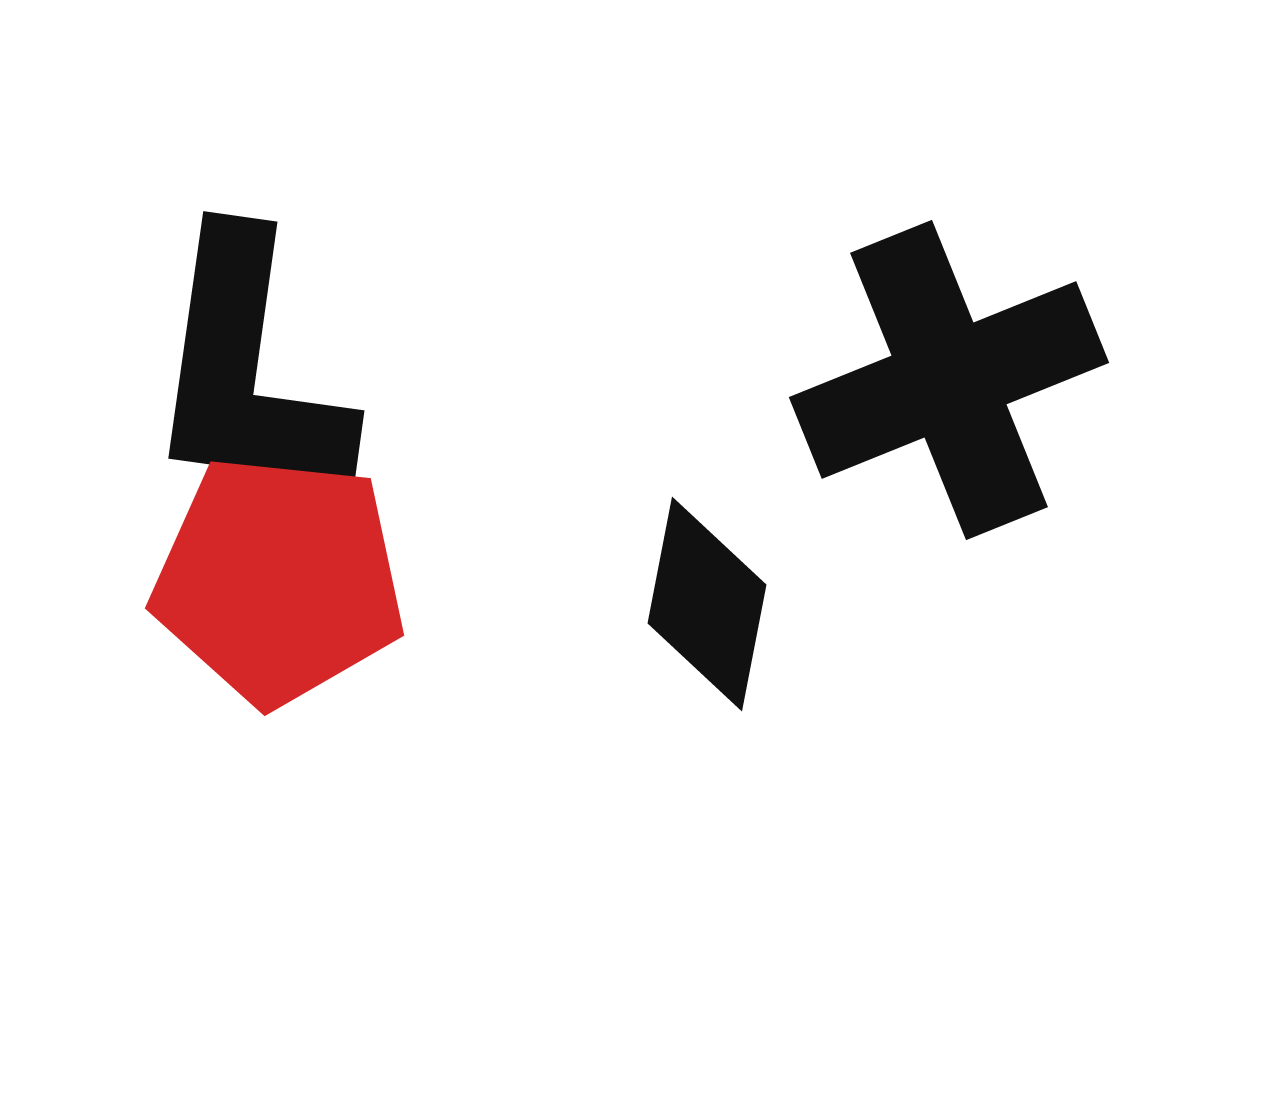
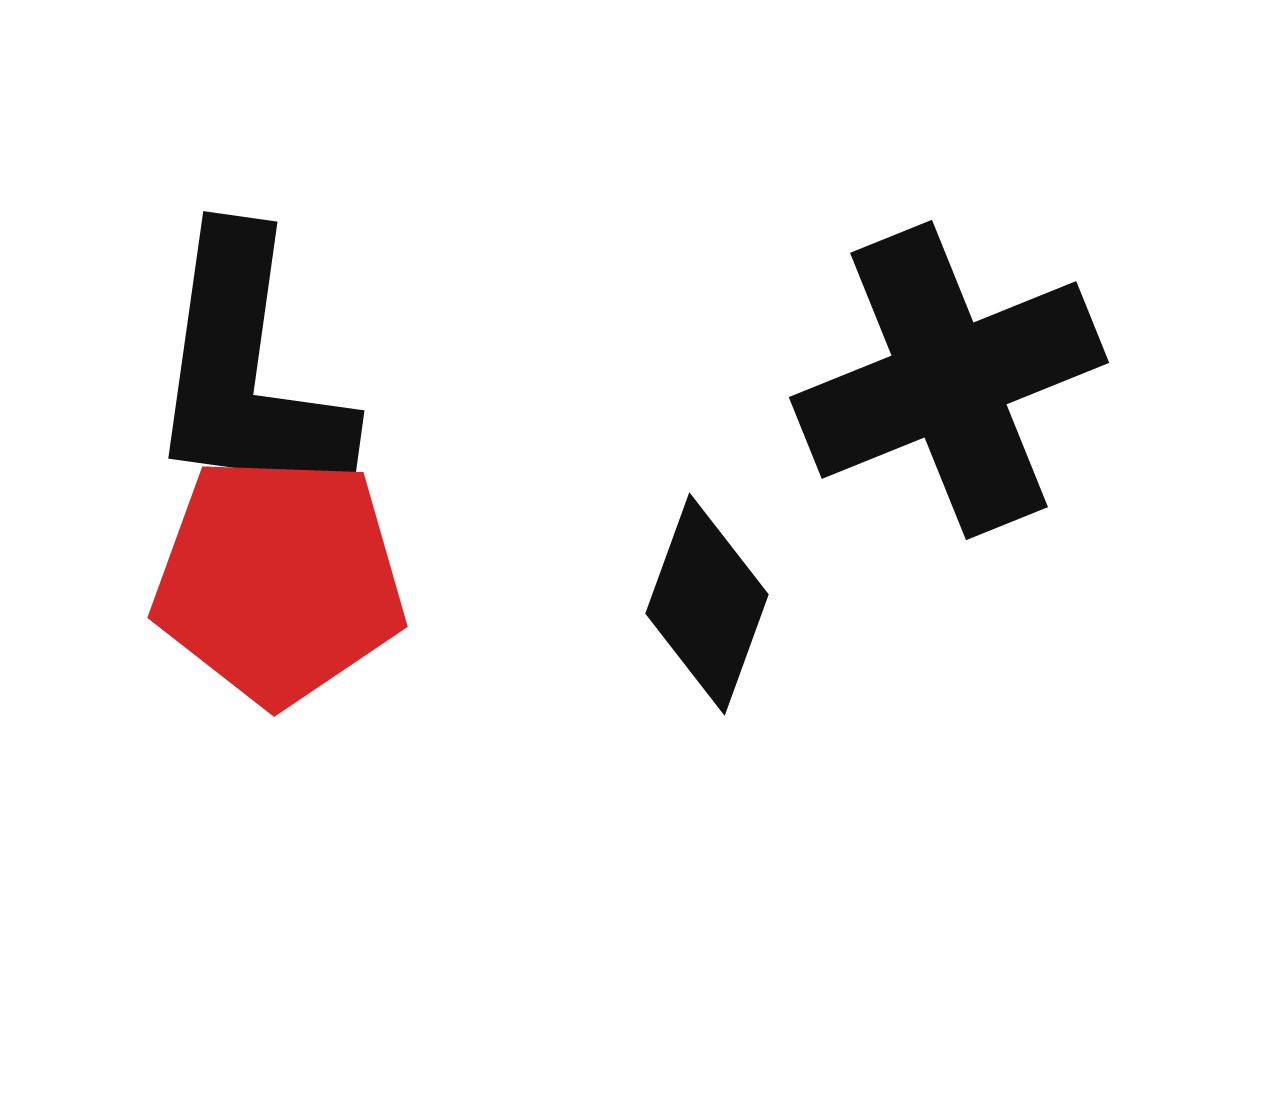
red pentagon: rotated 4 degrees counterclockwise
black diamond: rotated 9 degrees clockwise
